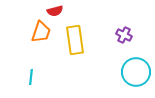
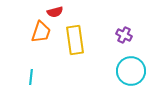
red semicircle: moved 1 px down
cyan circle: moved 5 px left, 1 px up
